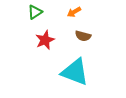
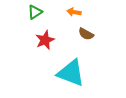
orange arrow: rotated 40 degrees clockwise
brown semicircle: moved 3 px right, 2 px up; rotated 14 degrees clockwise
cyan triangle: moved 4 px left, 1 px down
